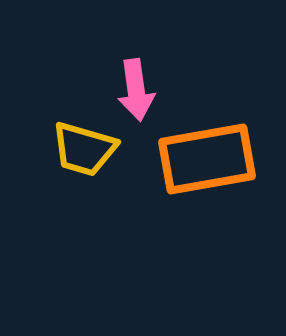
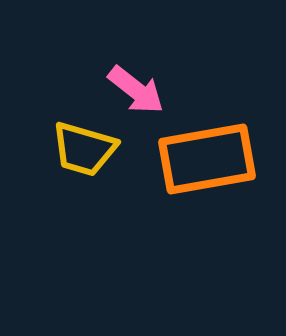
pink arrow: rotated 44 degrees counterclockwise
